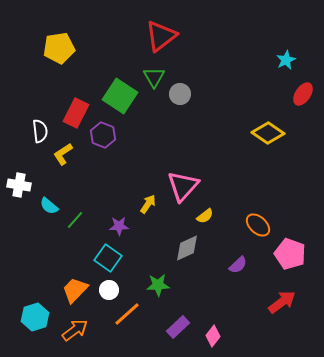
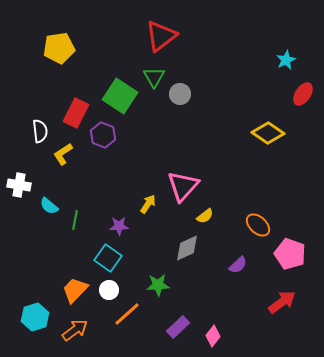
green line: rotated 30 degrees counterclockwise
